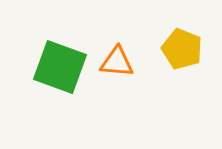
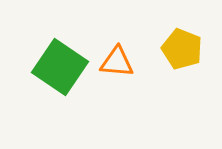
green square: rotated 14 degrees clockwise
